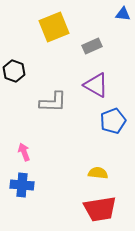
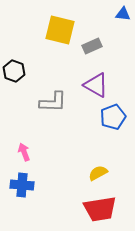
yellow square: moved 6 px right, 3 px down; rotated 36 degrees clockwise
blue pentagon: moved 4 px up
yellow semicircle: rotated 36 degrees counterclockwise
